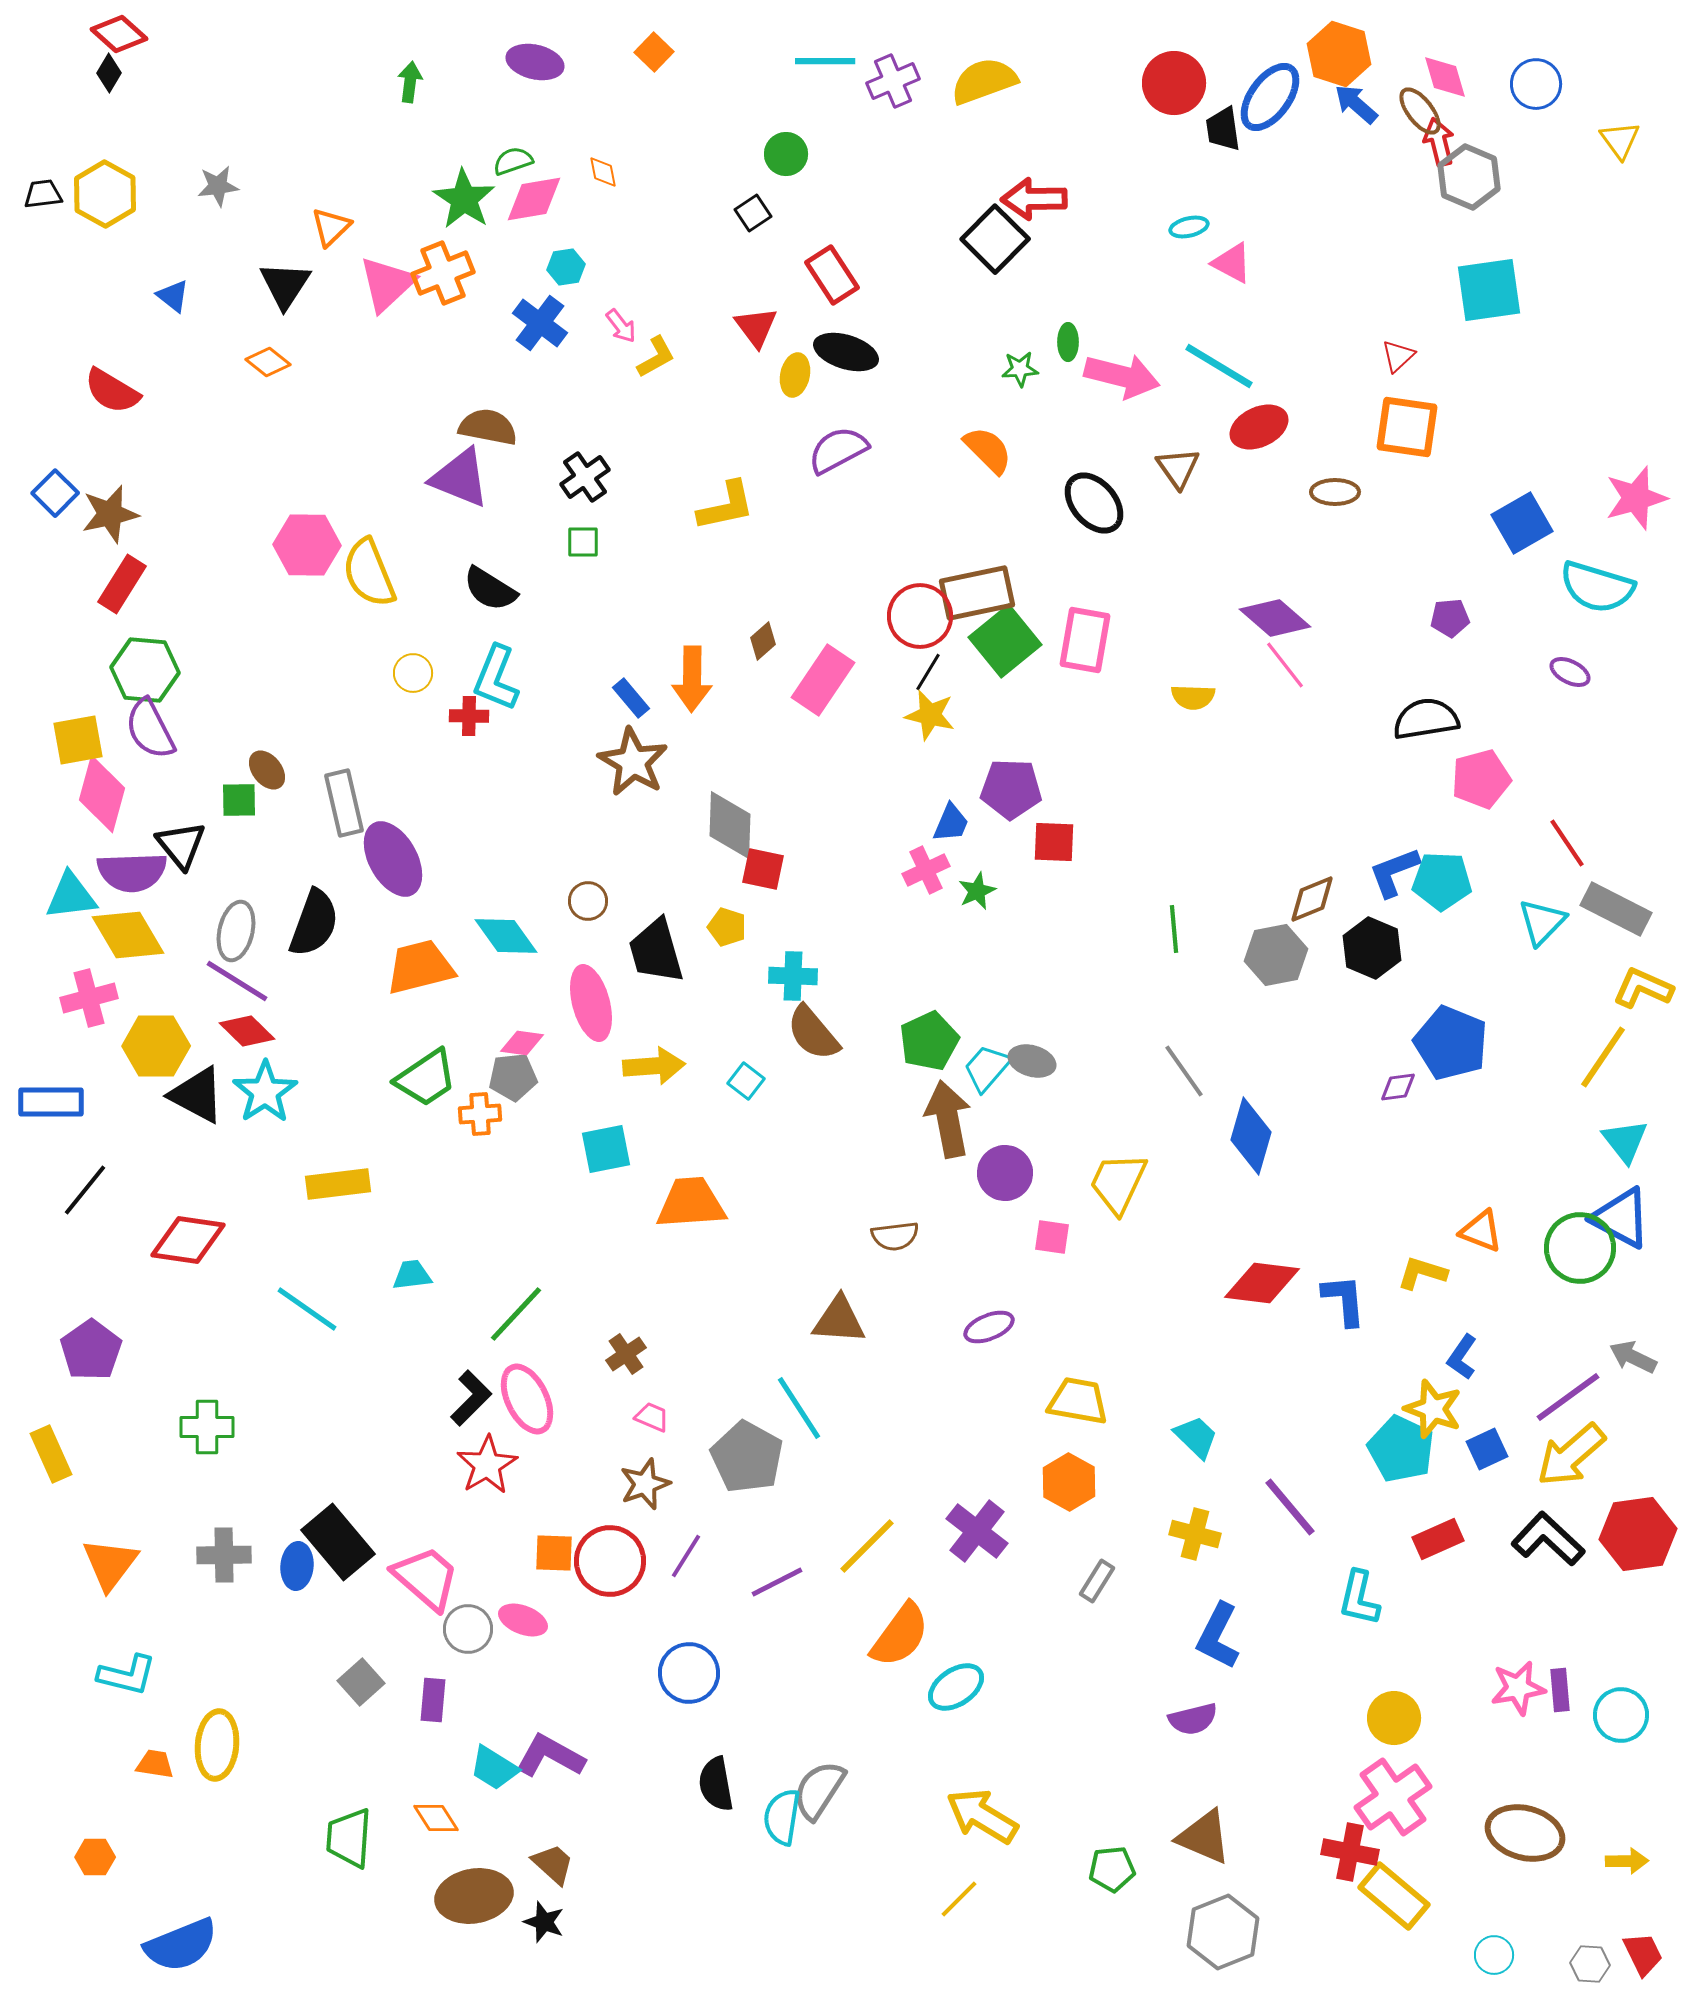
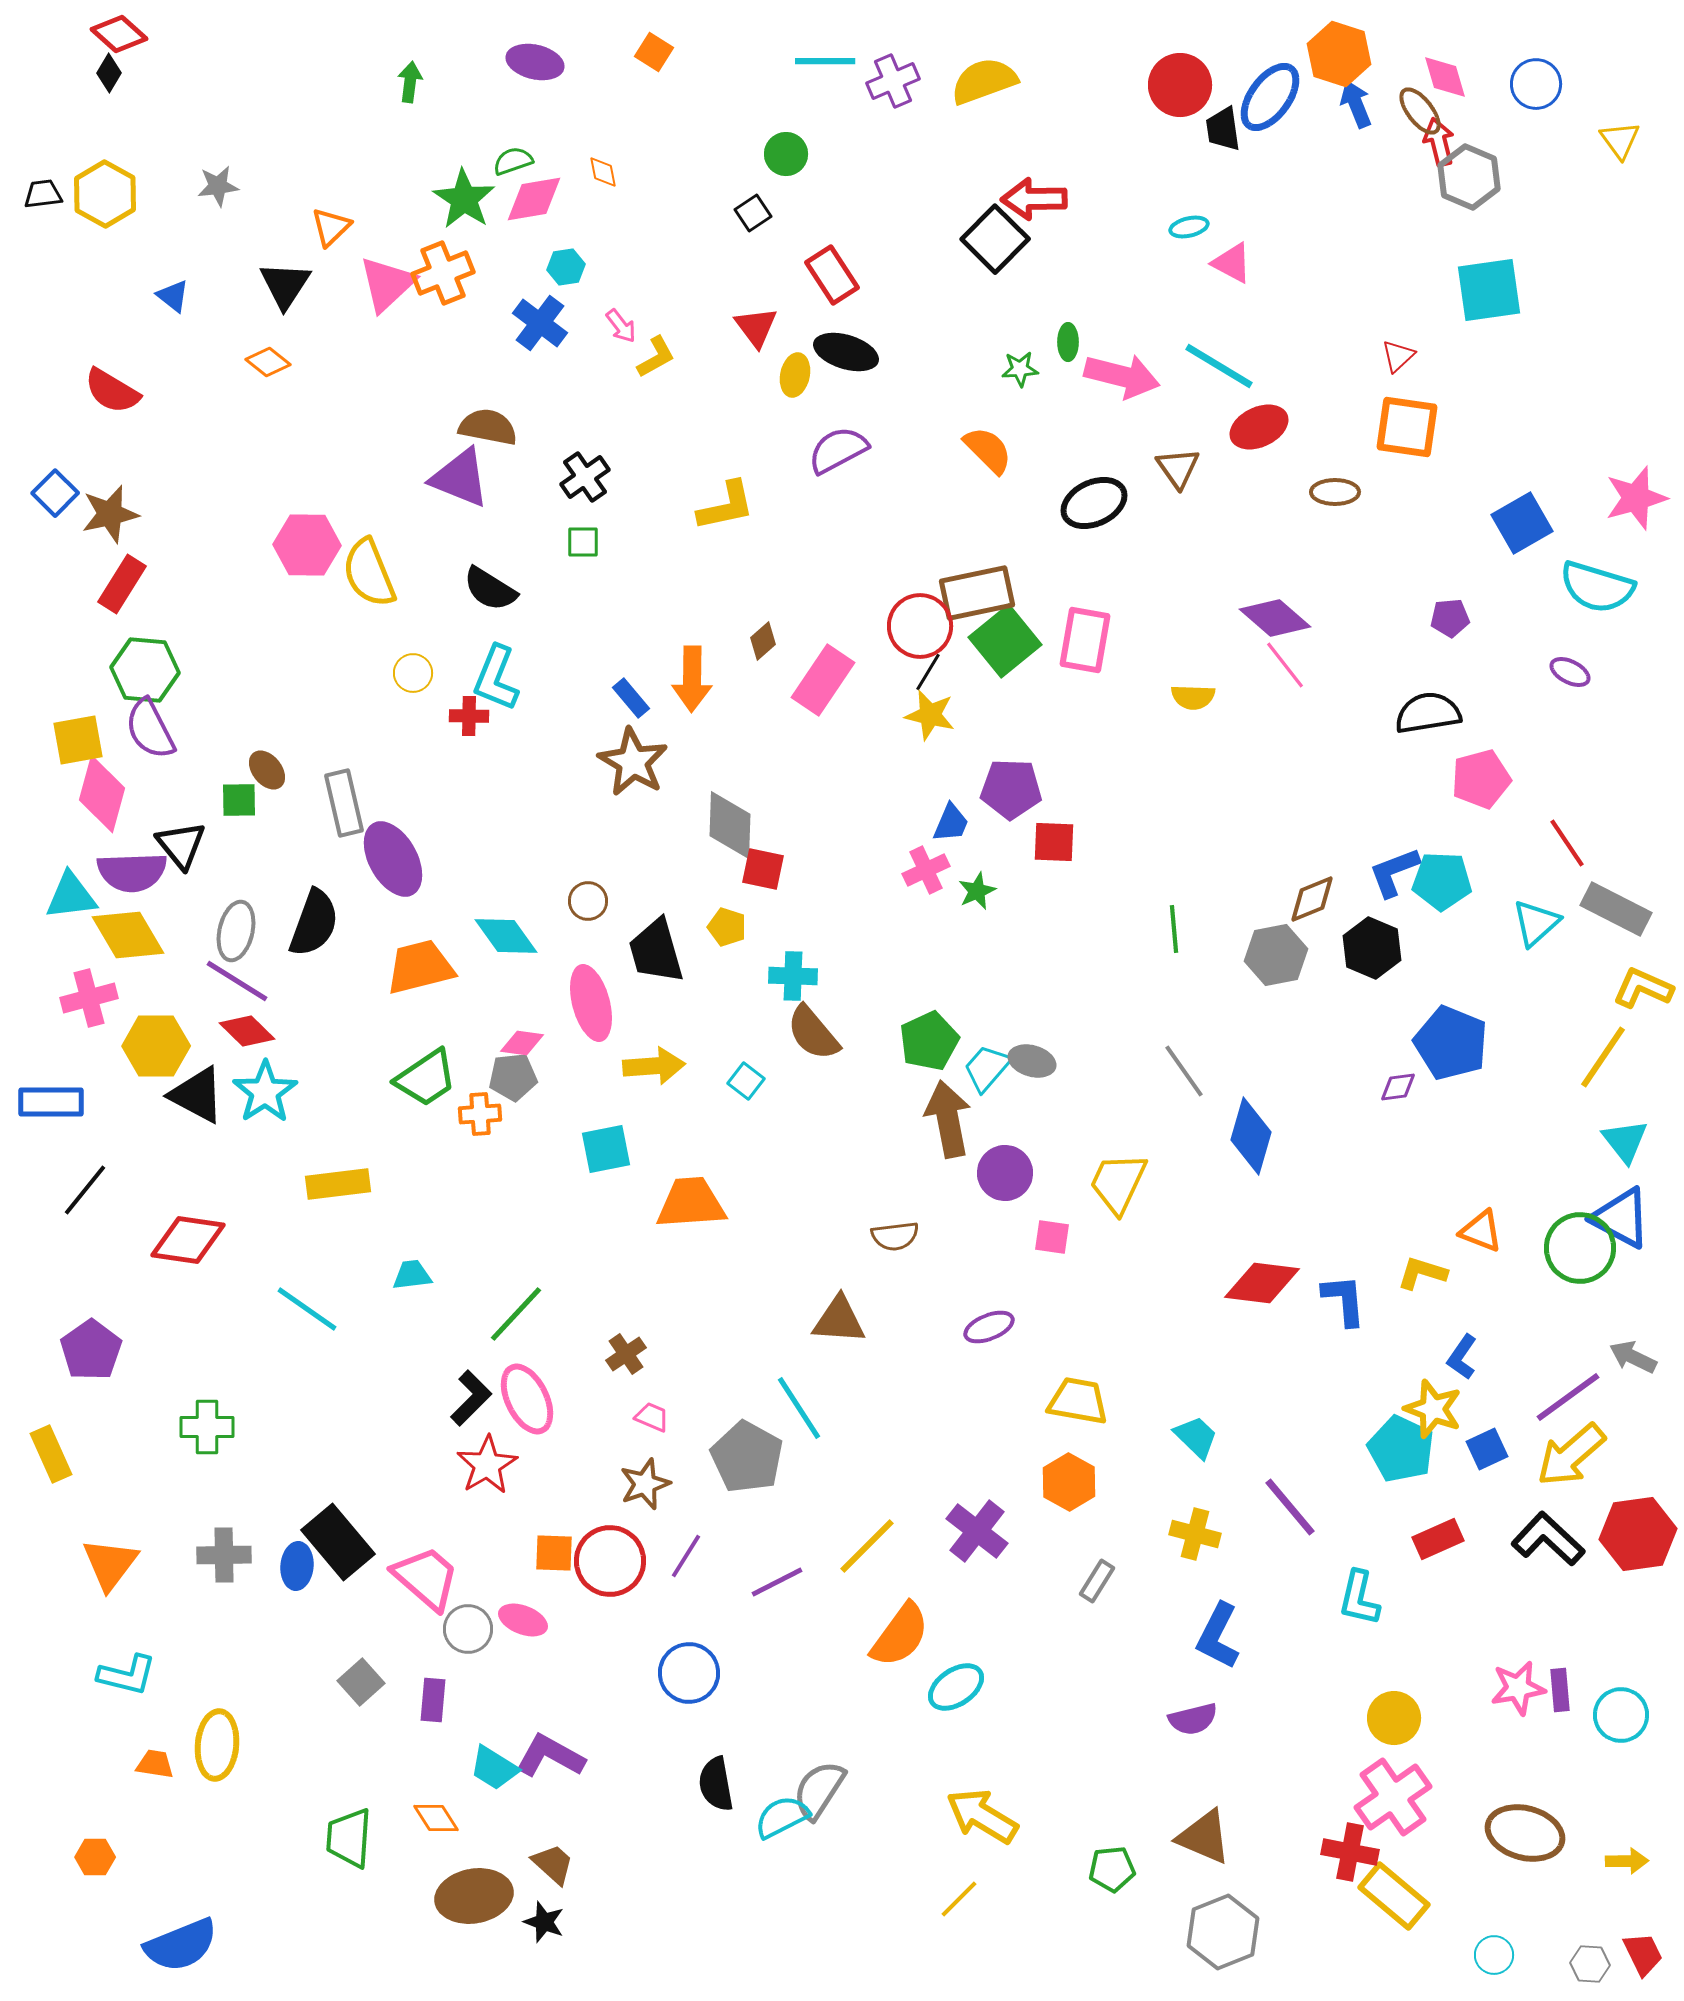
orange square at (654, 52): rotated 12 degrees counterclockwise
red circle at (1174, 83): moved 6 px right, 2 px down
blue arrow at (1356, 104): rotated 27 degrees clockwise
black ellipse at (1094, 503): rotated 74 degrees counterclockwise
red circle at (920, 616): moved 10 px down
black semicircle at (1426, 719): moved 2 px right, 6 px up
cyan triangle at (1542, 922): moved 6 px left, 1 px down; rotated 4 degrees clockwise
cyan semicircle at (782, 1817): rotated 54 degrees clockwise
